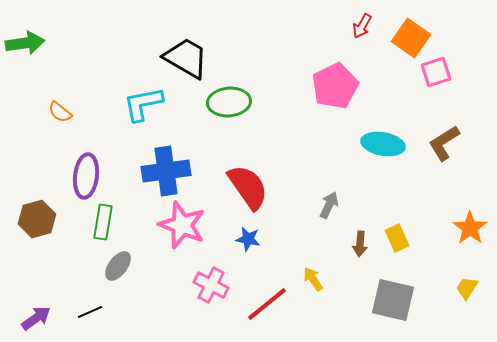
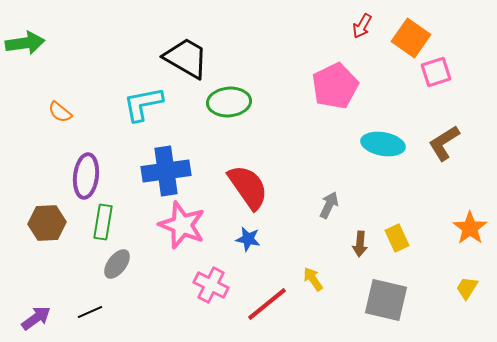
brown hexagon: moved 10 px right, 4 px down; rotated 12 degrees clockwise
gray ellipse: moved 1 px left, 2 px up
gray square: moved 7 px left
